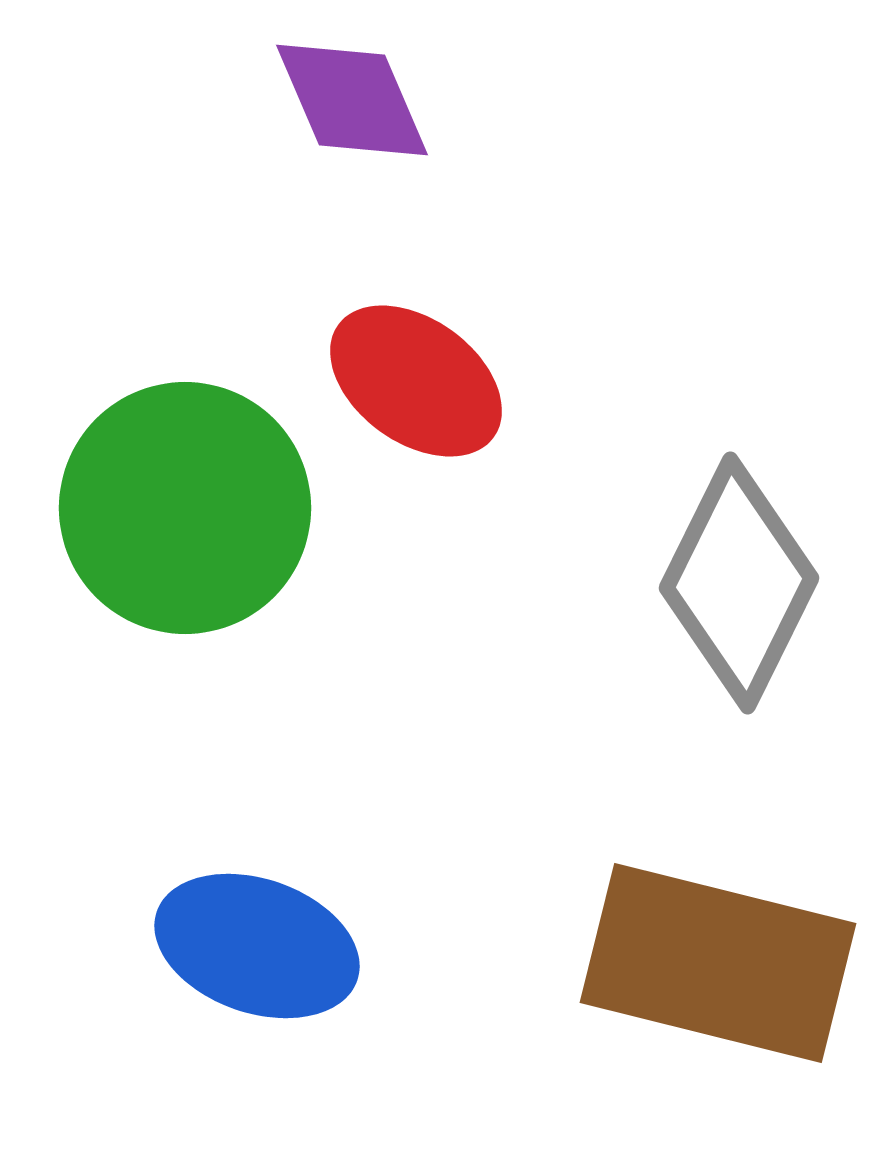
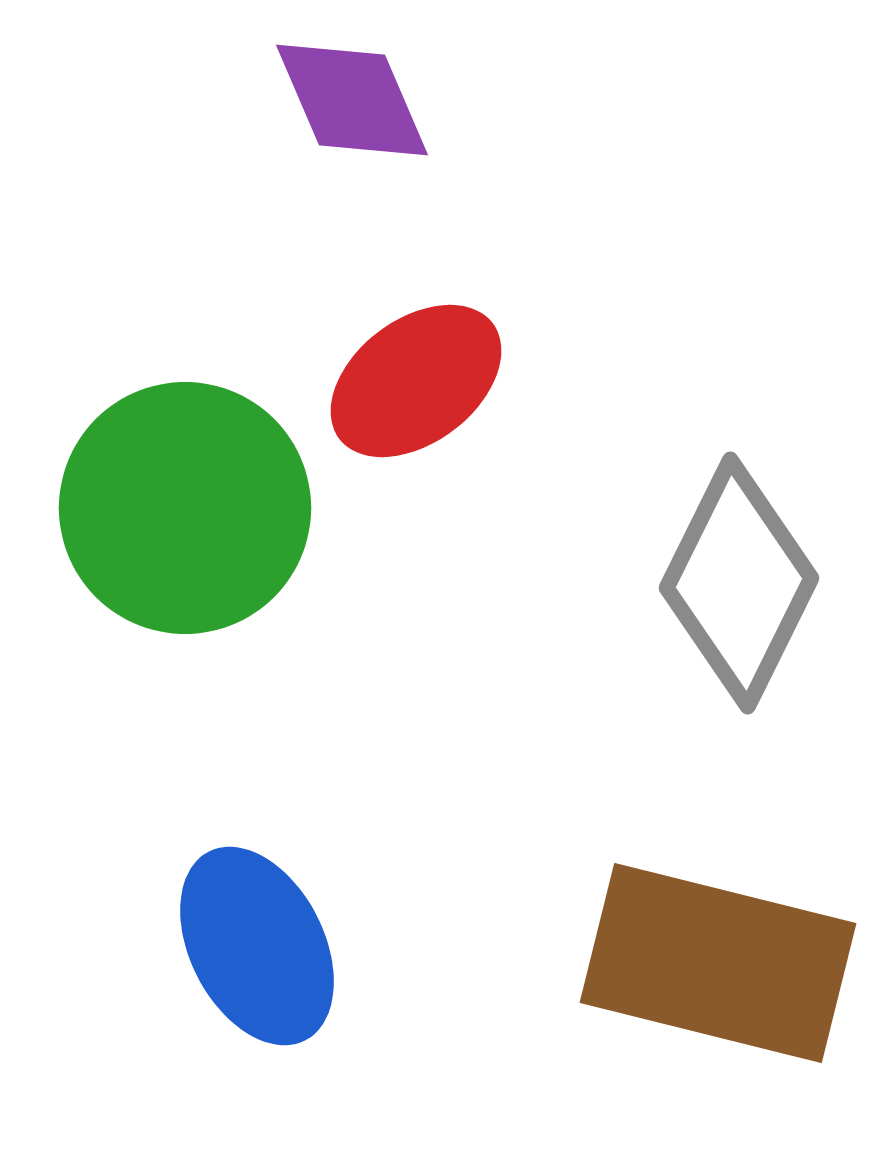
red ellipse: rotated 73 degrees counterclockwise
blue ellipse: rotated 44 degrees clockwise
